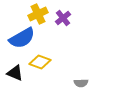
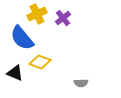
yellow cross: moved 1 px left
blue semicircle: rotated 80 degrees clockwise
